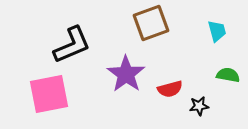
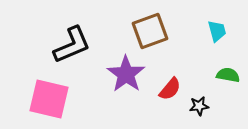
brown square: moved 1 px left, 8 px down
red semicircle: rotated 35 degrees counterclockwise
pink square: moved 5 px down; rotated 24 degrees clockwise
